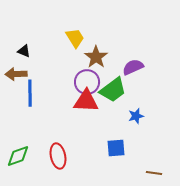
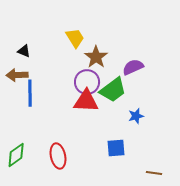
brown arrow: moved 1 px right, 1 px down
green diamond: moved 2 px left, 1 px up; rotated 15 degrees counterclockwise
